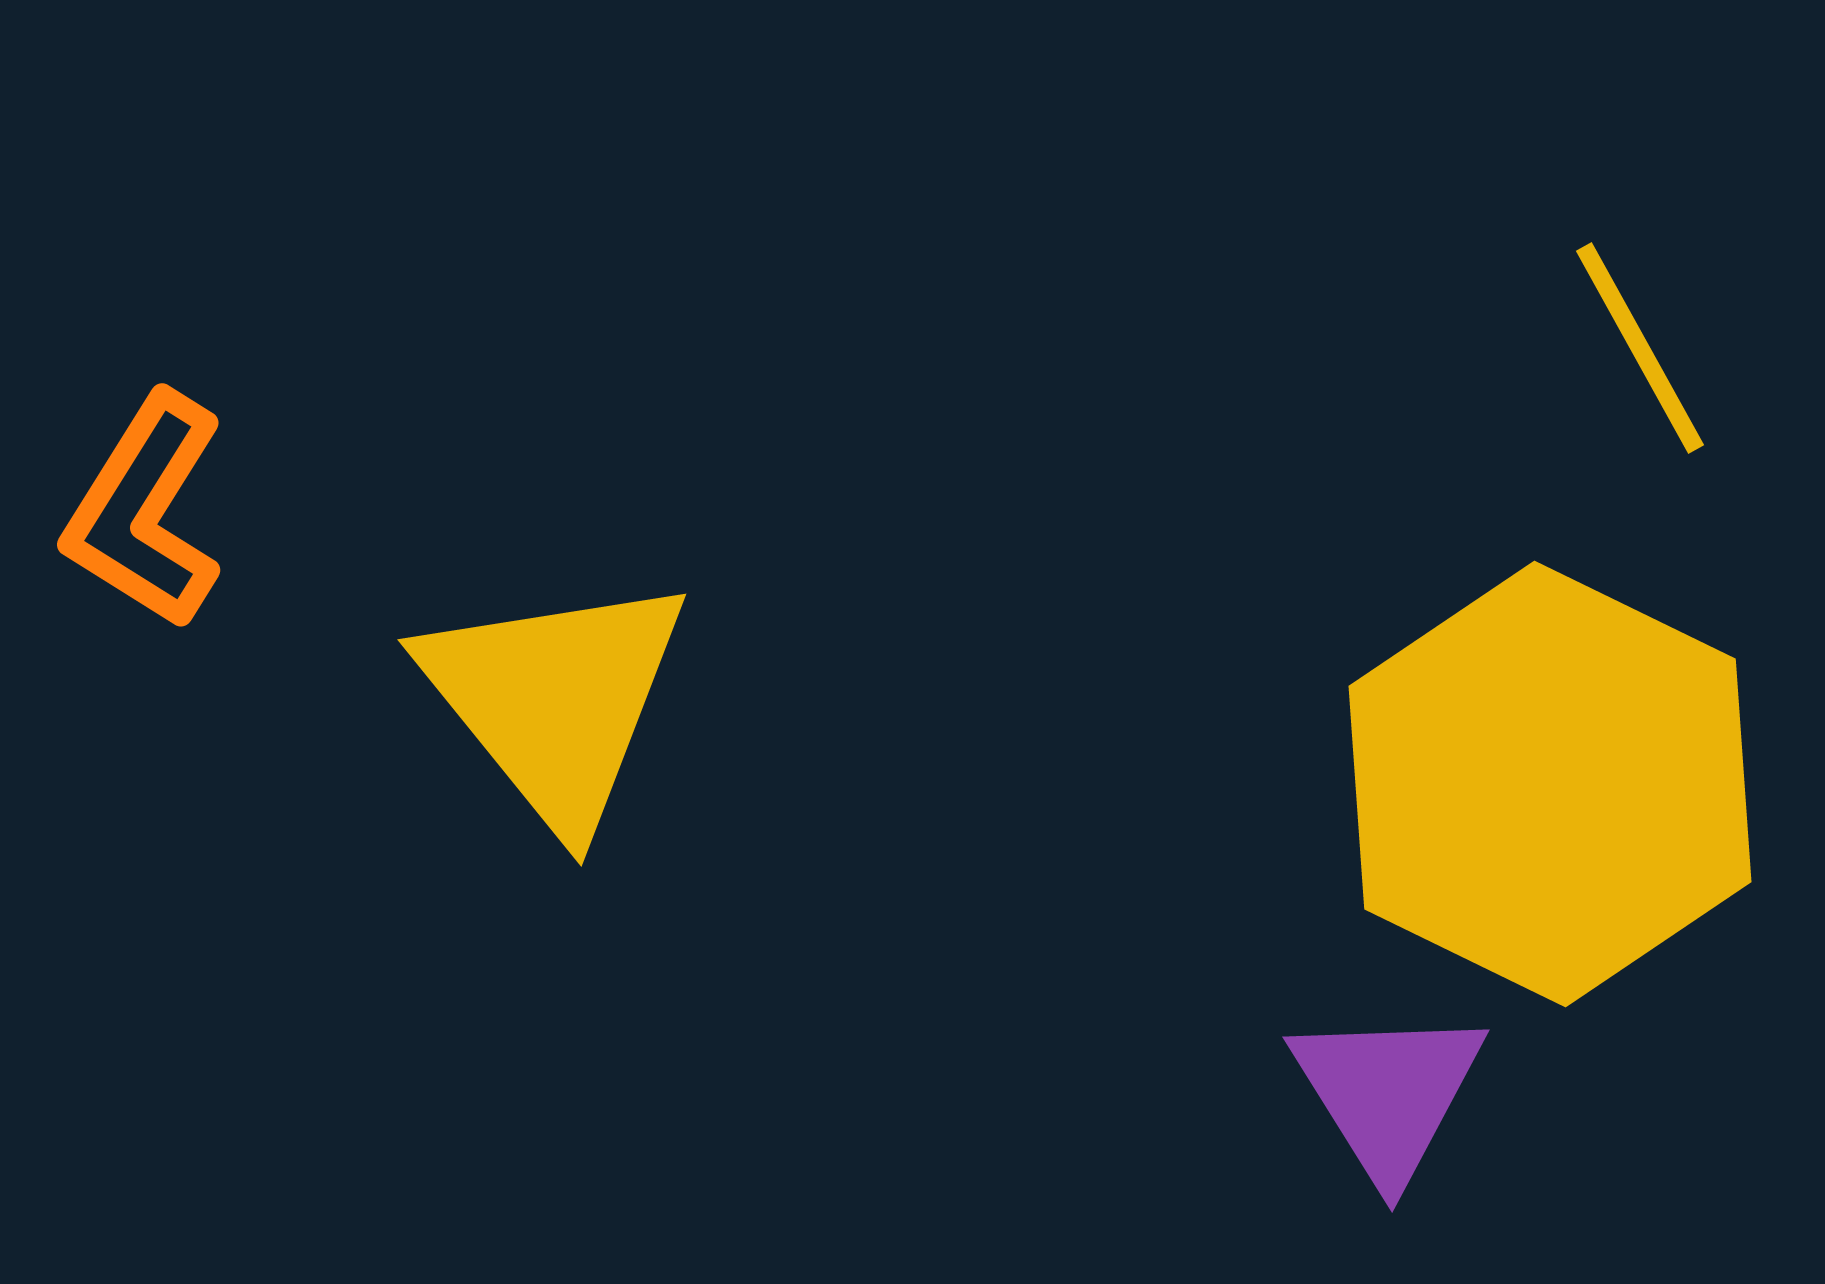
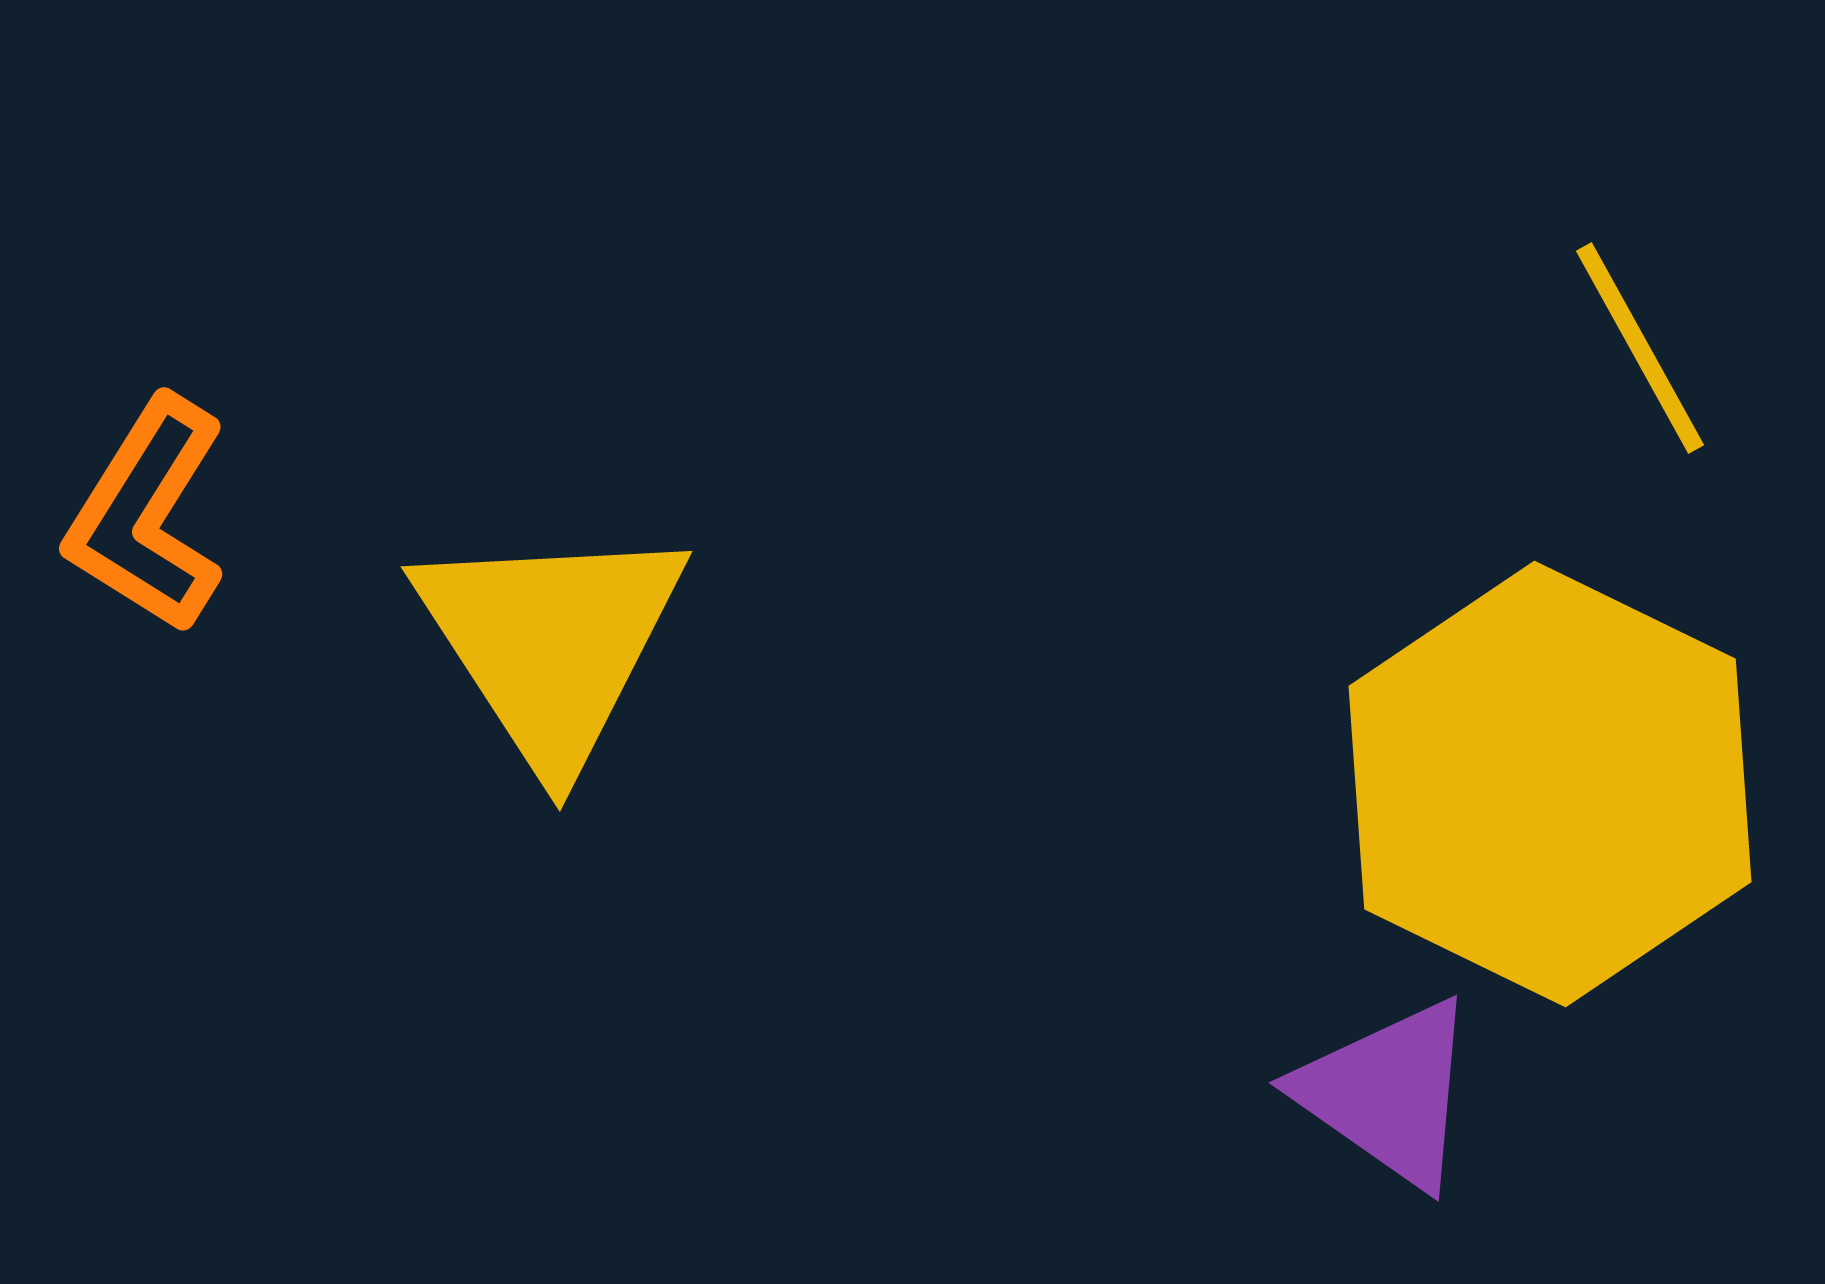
orange L-shape: moved 2 px right, 4 px down
yellow triangle: moved 4 px left, 57 px up; rotated 6 degrees clockwise
purple triangle: rotated 23 degrees counterclockwise
